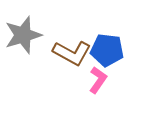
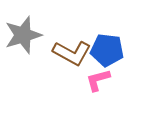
pink L-shape: rotated 140 degrees counterclockwise
